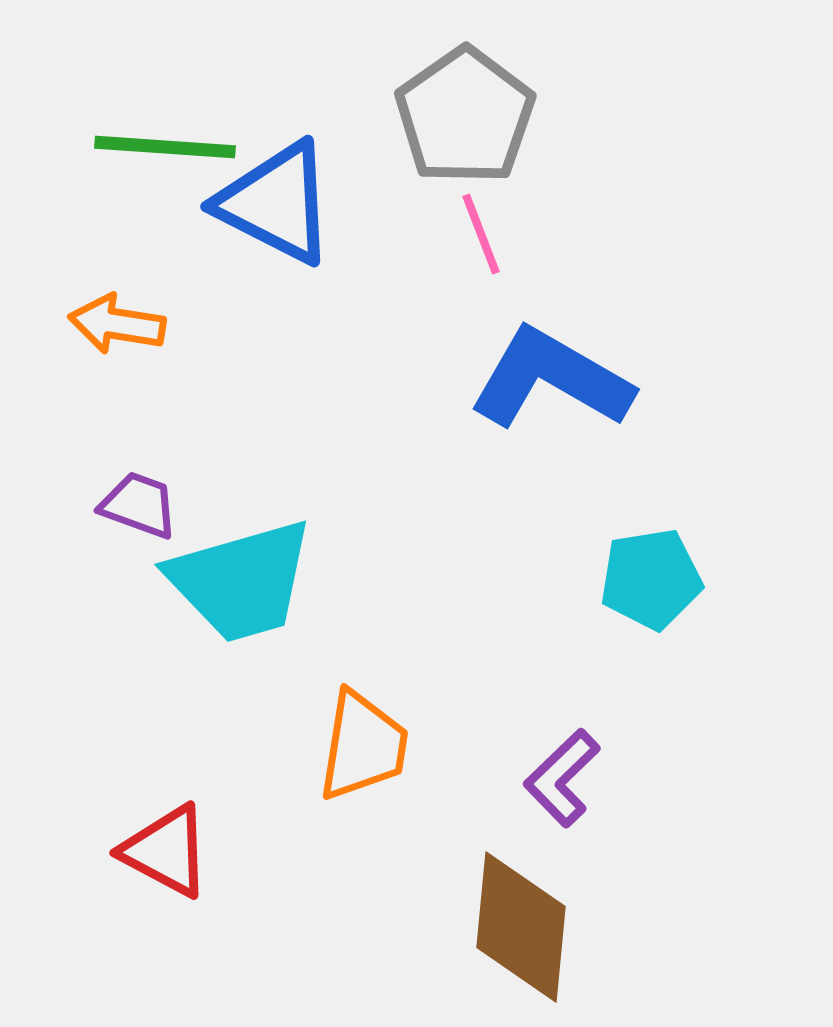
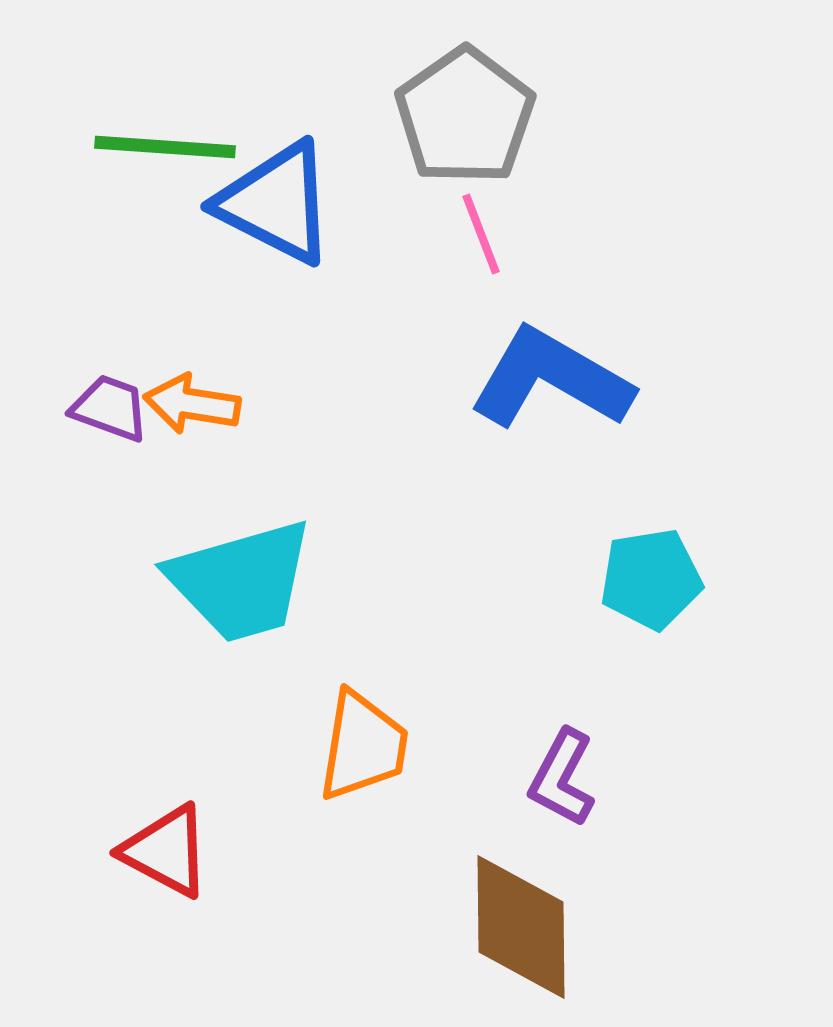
orange arrow: moved 75 px right, 80 px down
purple trapezoid: moved 29 px left, 97 px up
purple L-shape: rotated 18 degrees counterclockwise
brown diamond: rotated 6 degrees counterclockwise
